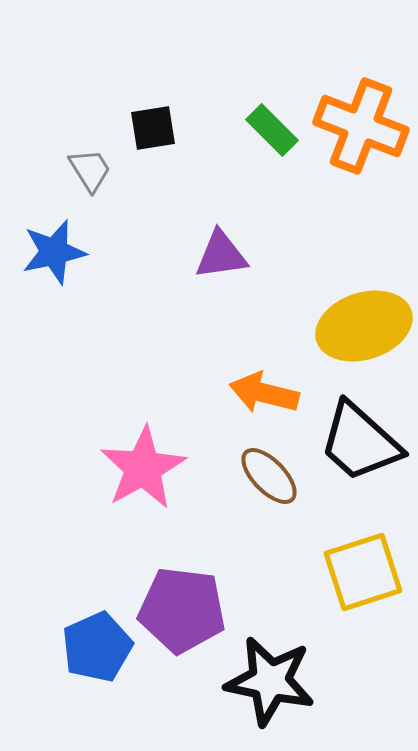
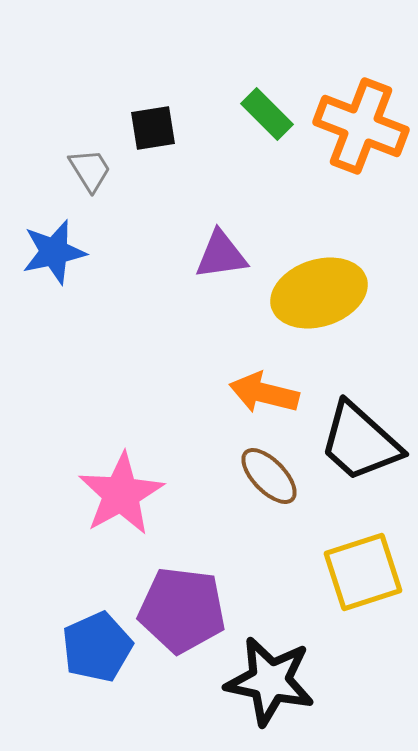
green rectangle: moved 5 px left, 16 px up
yellow ellipse: moved 45 px left, 33 px up
pink star: moved 22 px left, 26 px down
